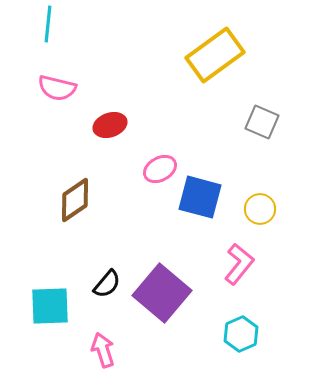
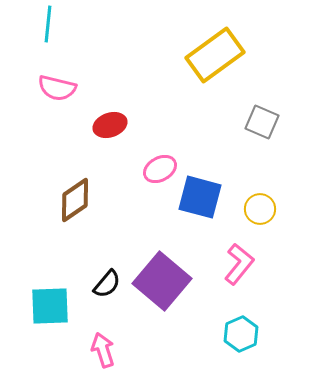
purple square: moved 12 px up
